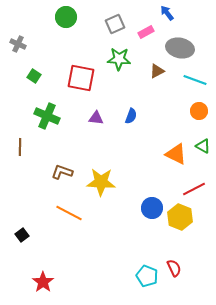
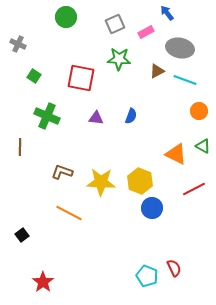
cyan line: moved 10 px left
yellow hexagon: moved 40 px left, 36 px up
